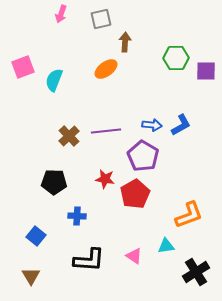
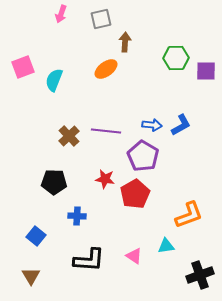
purple line: rotated 12 degrees clockwise
black cross: moved 4 px right, 3 px down; rotated 12 degrees clockwise
